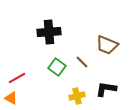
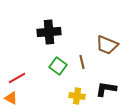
brown line: rotated 32 degrees clockwise
green square: moved 1 px right, 1 px up
yellow cross: rotated 21 degrees clockwise
